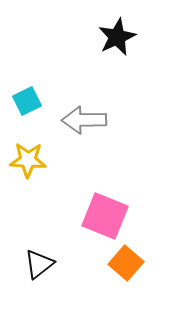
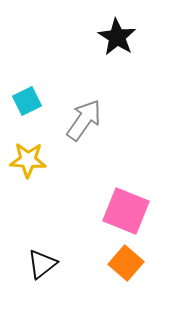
black star: rotated 15 degrees counterclockwise
gray arrow: rotated 126 degrees clockwise
pink square: moved 21 px right, 5 px up
black triangle: moved 3 px right
